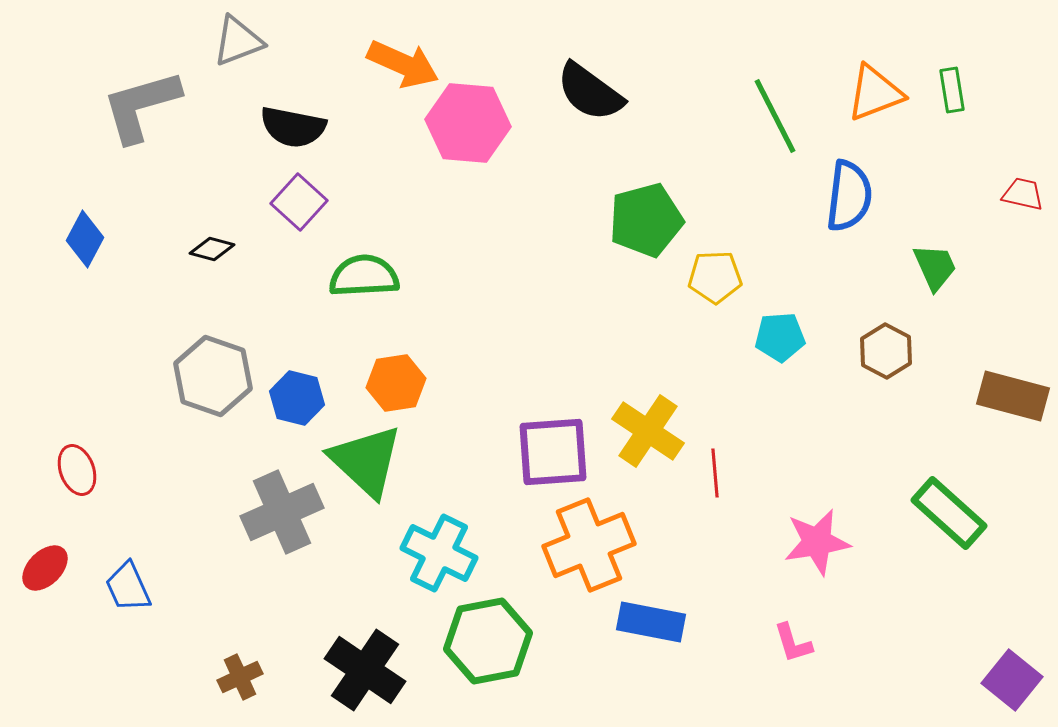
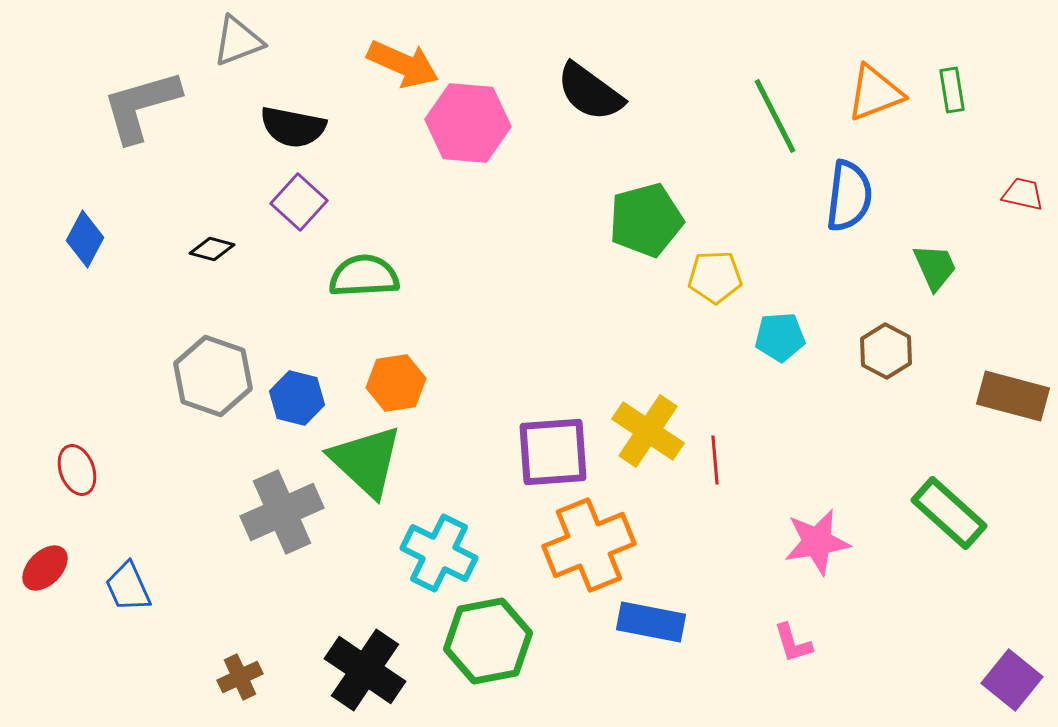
red line at (715, 473): moved 13 px up
